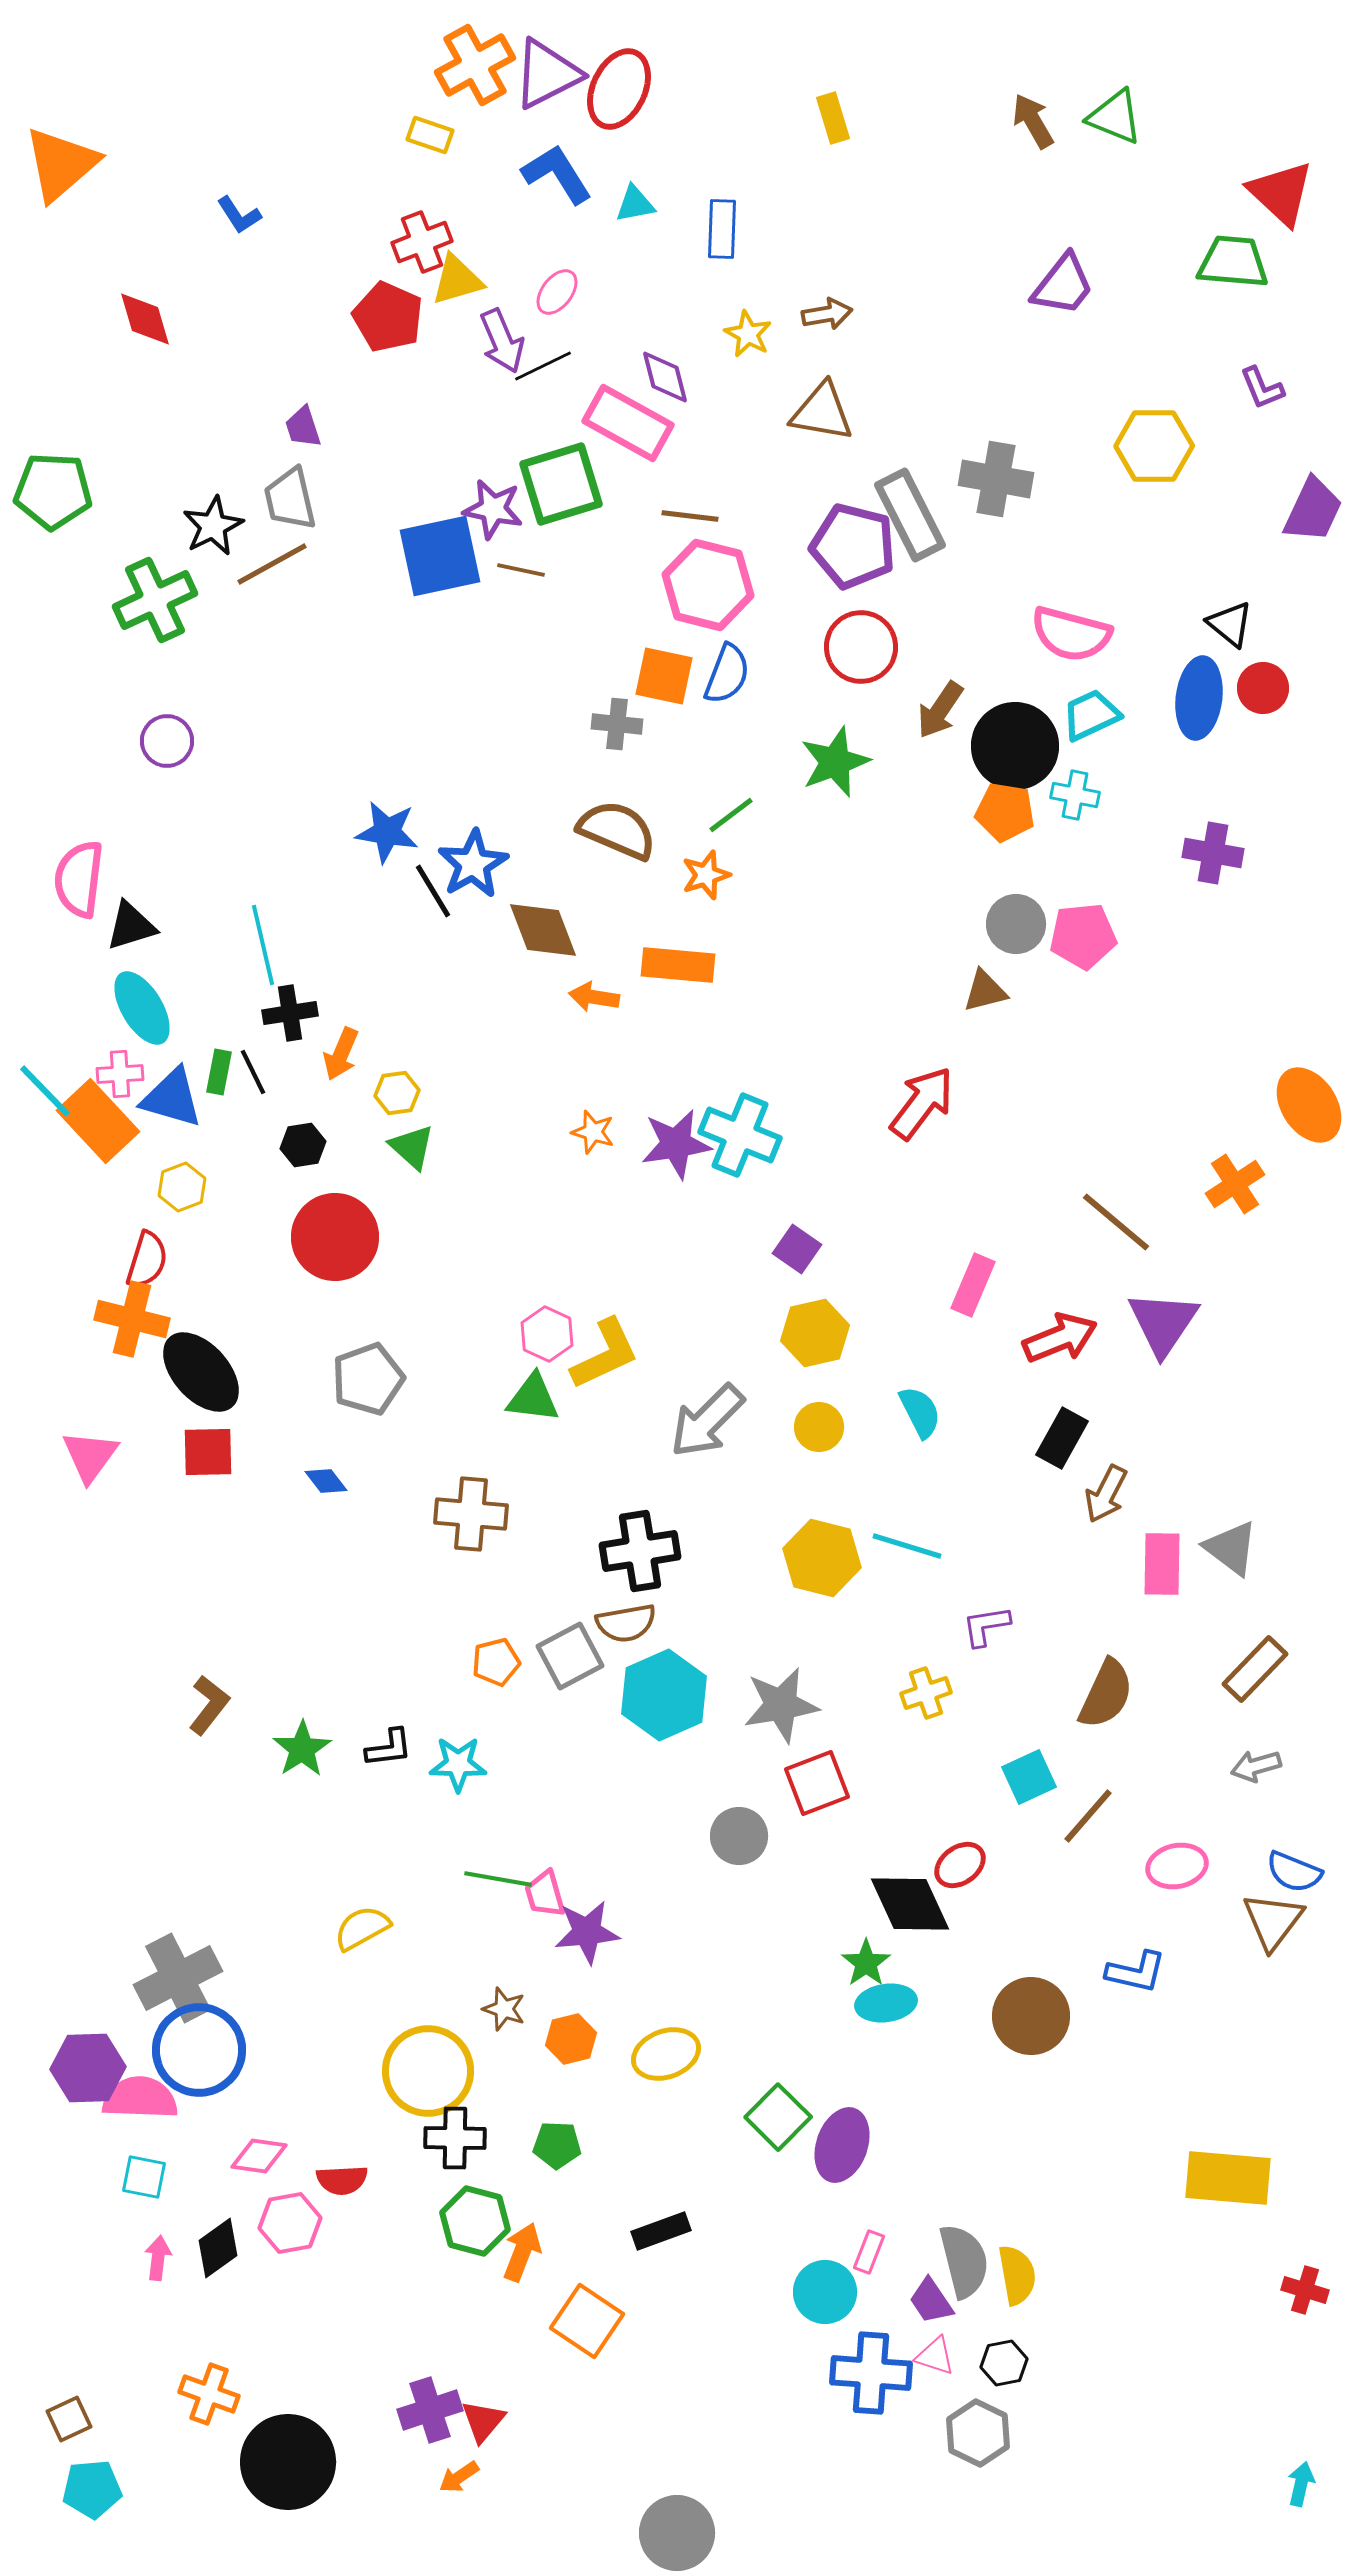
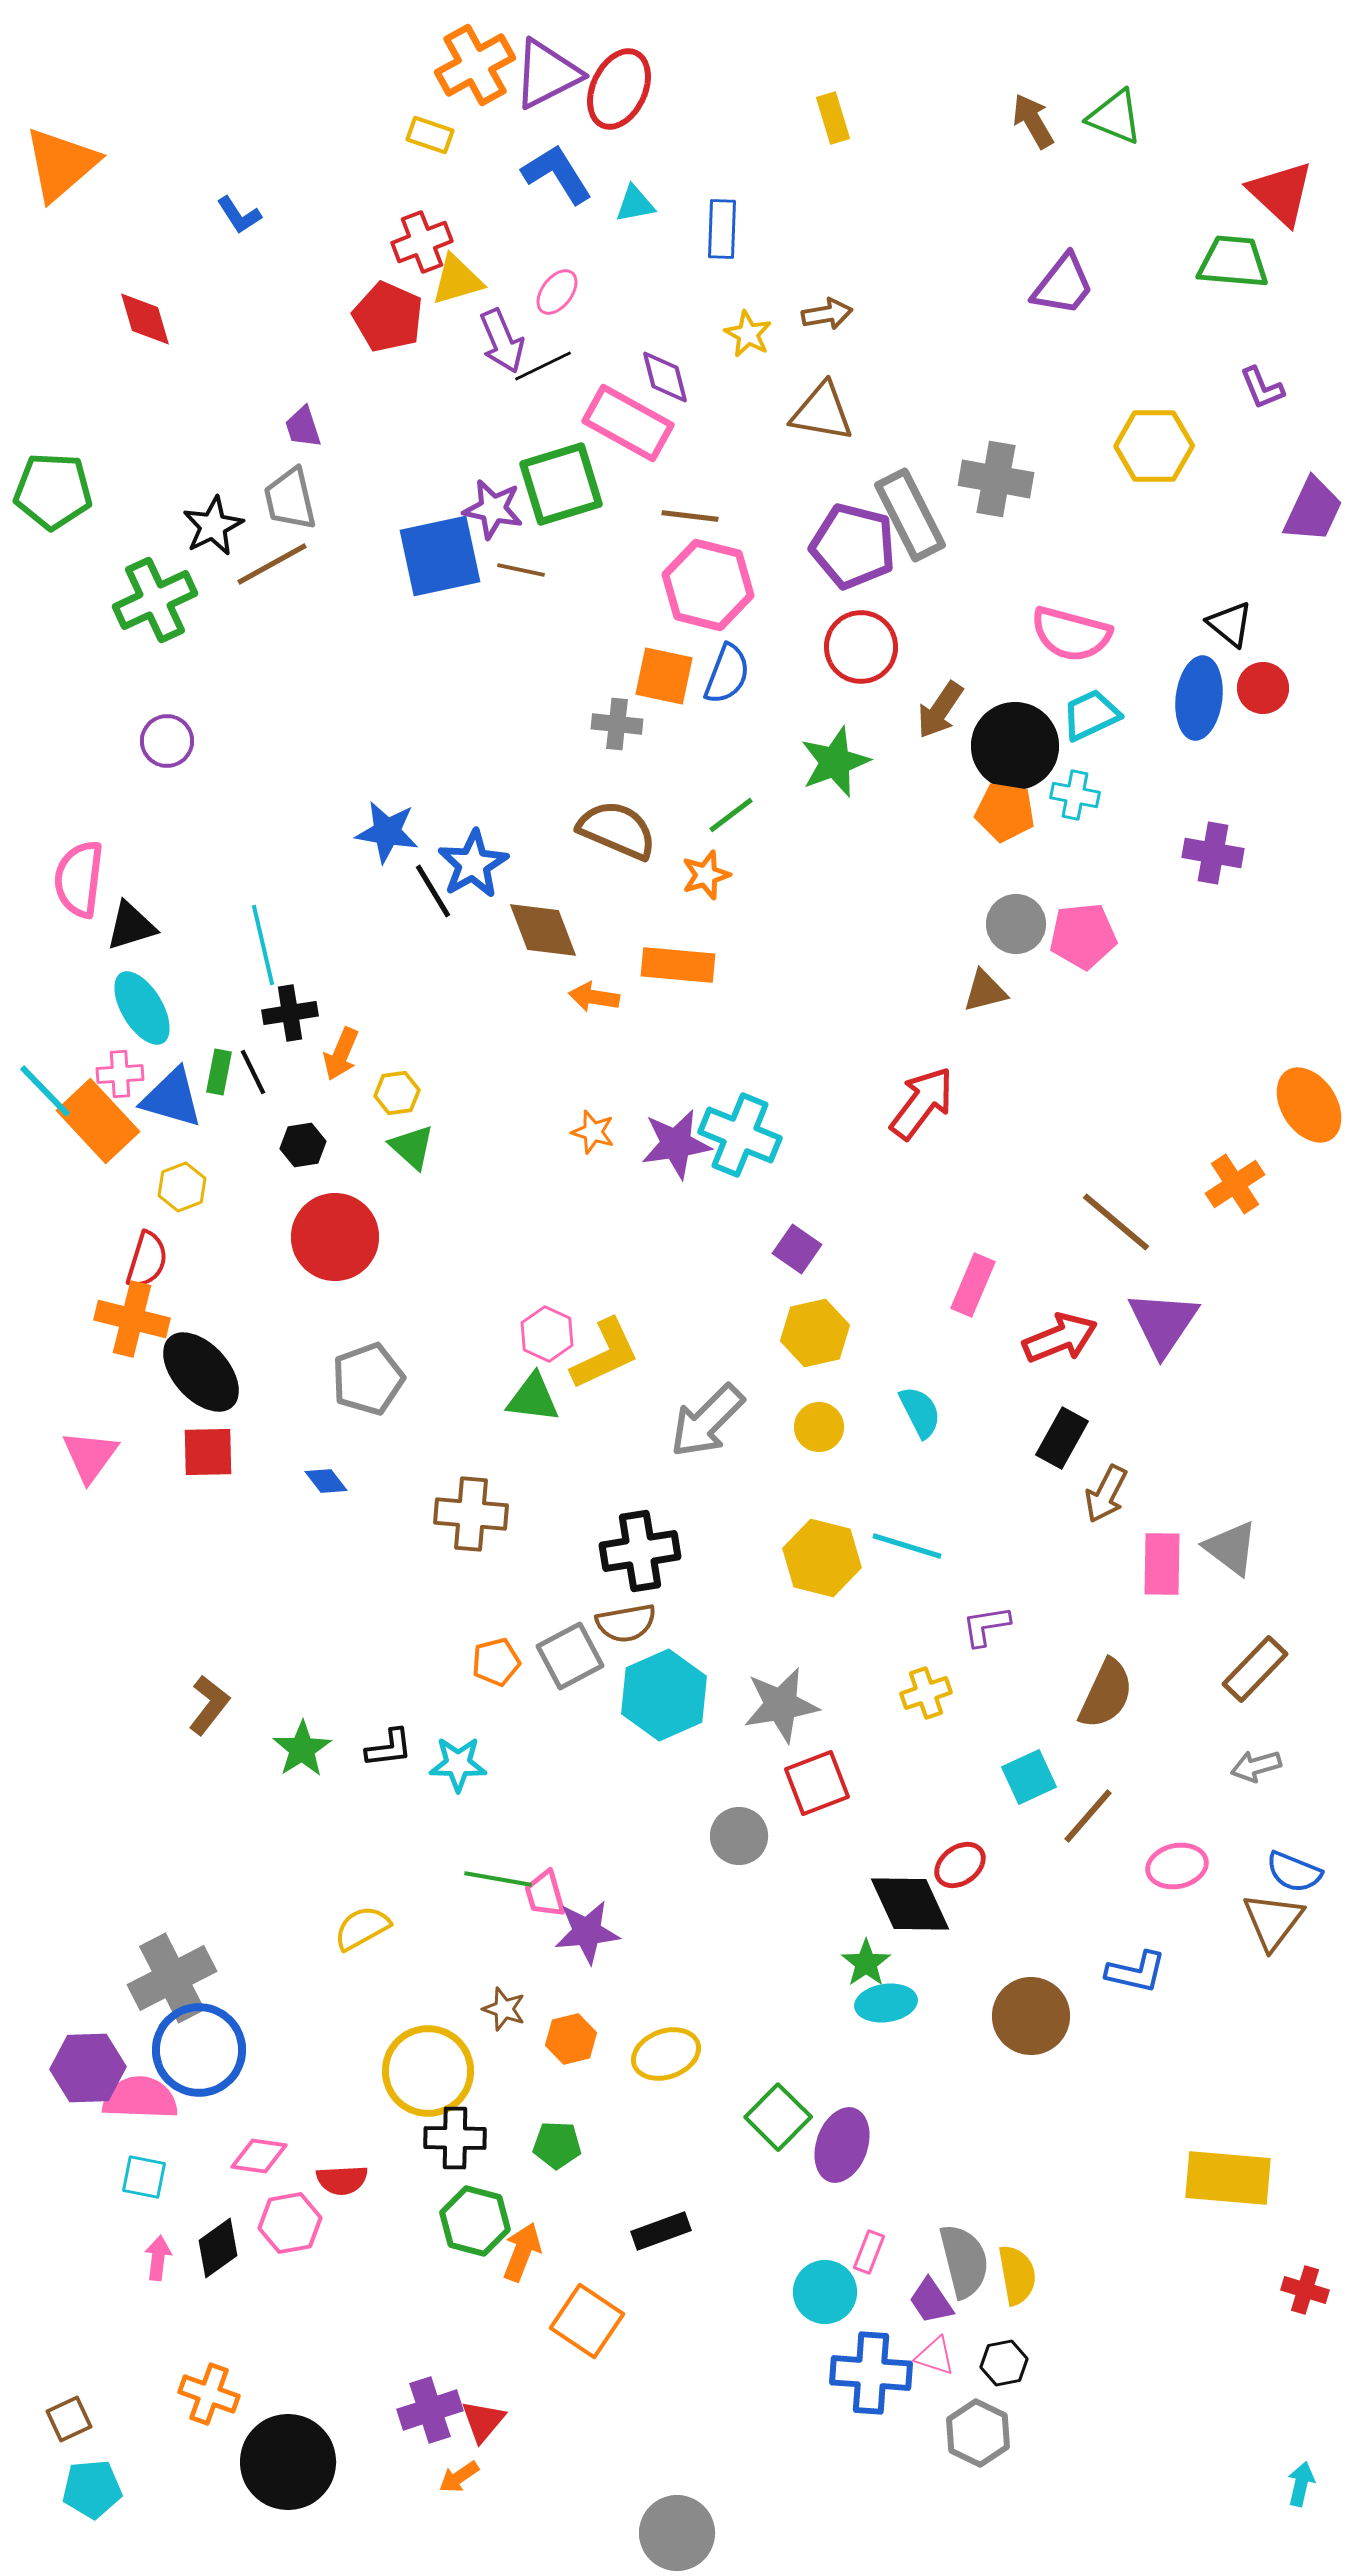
gray cross at (178, 1978): moved 6 px left
